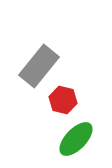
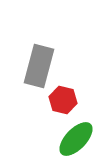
gray rectangle: rotated 24 degrees counterclockwise
